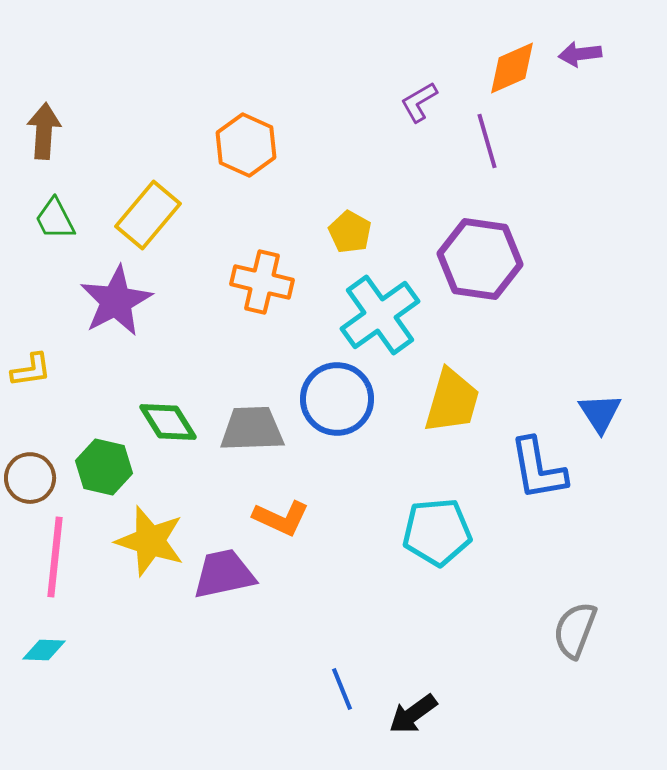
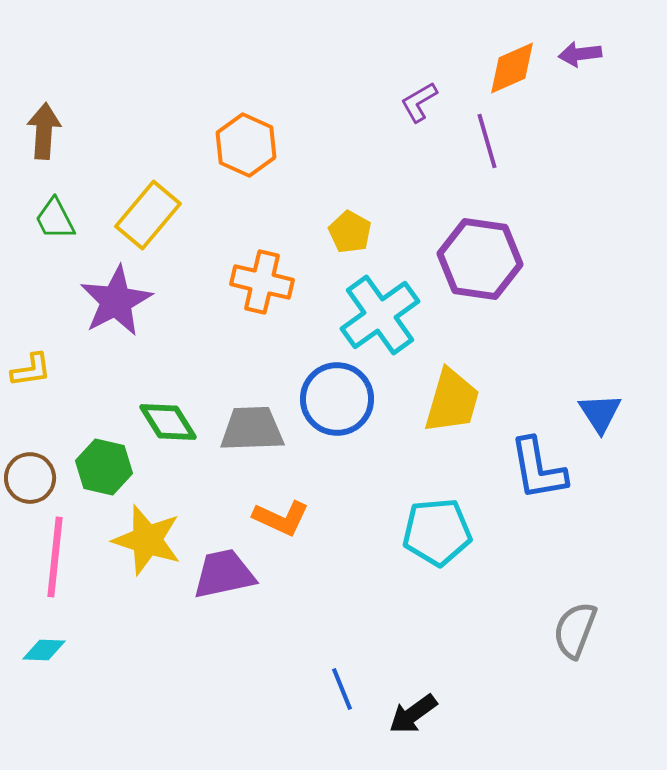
yellow star: moved 3 px left, 1 px up
